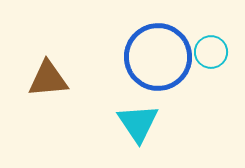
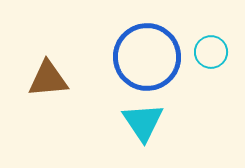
blue circle: moved 11 px left
cyan triangle: moved 5 px right, 1 px up
